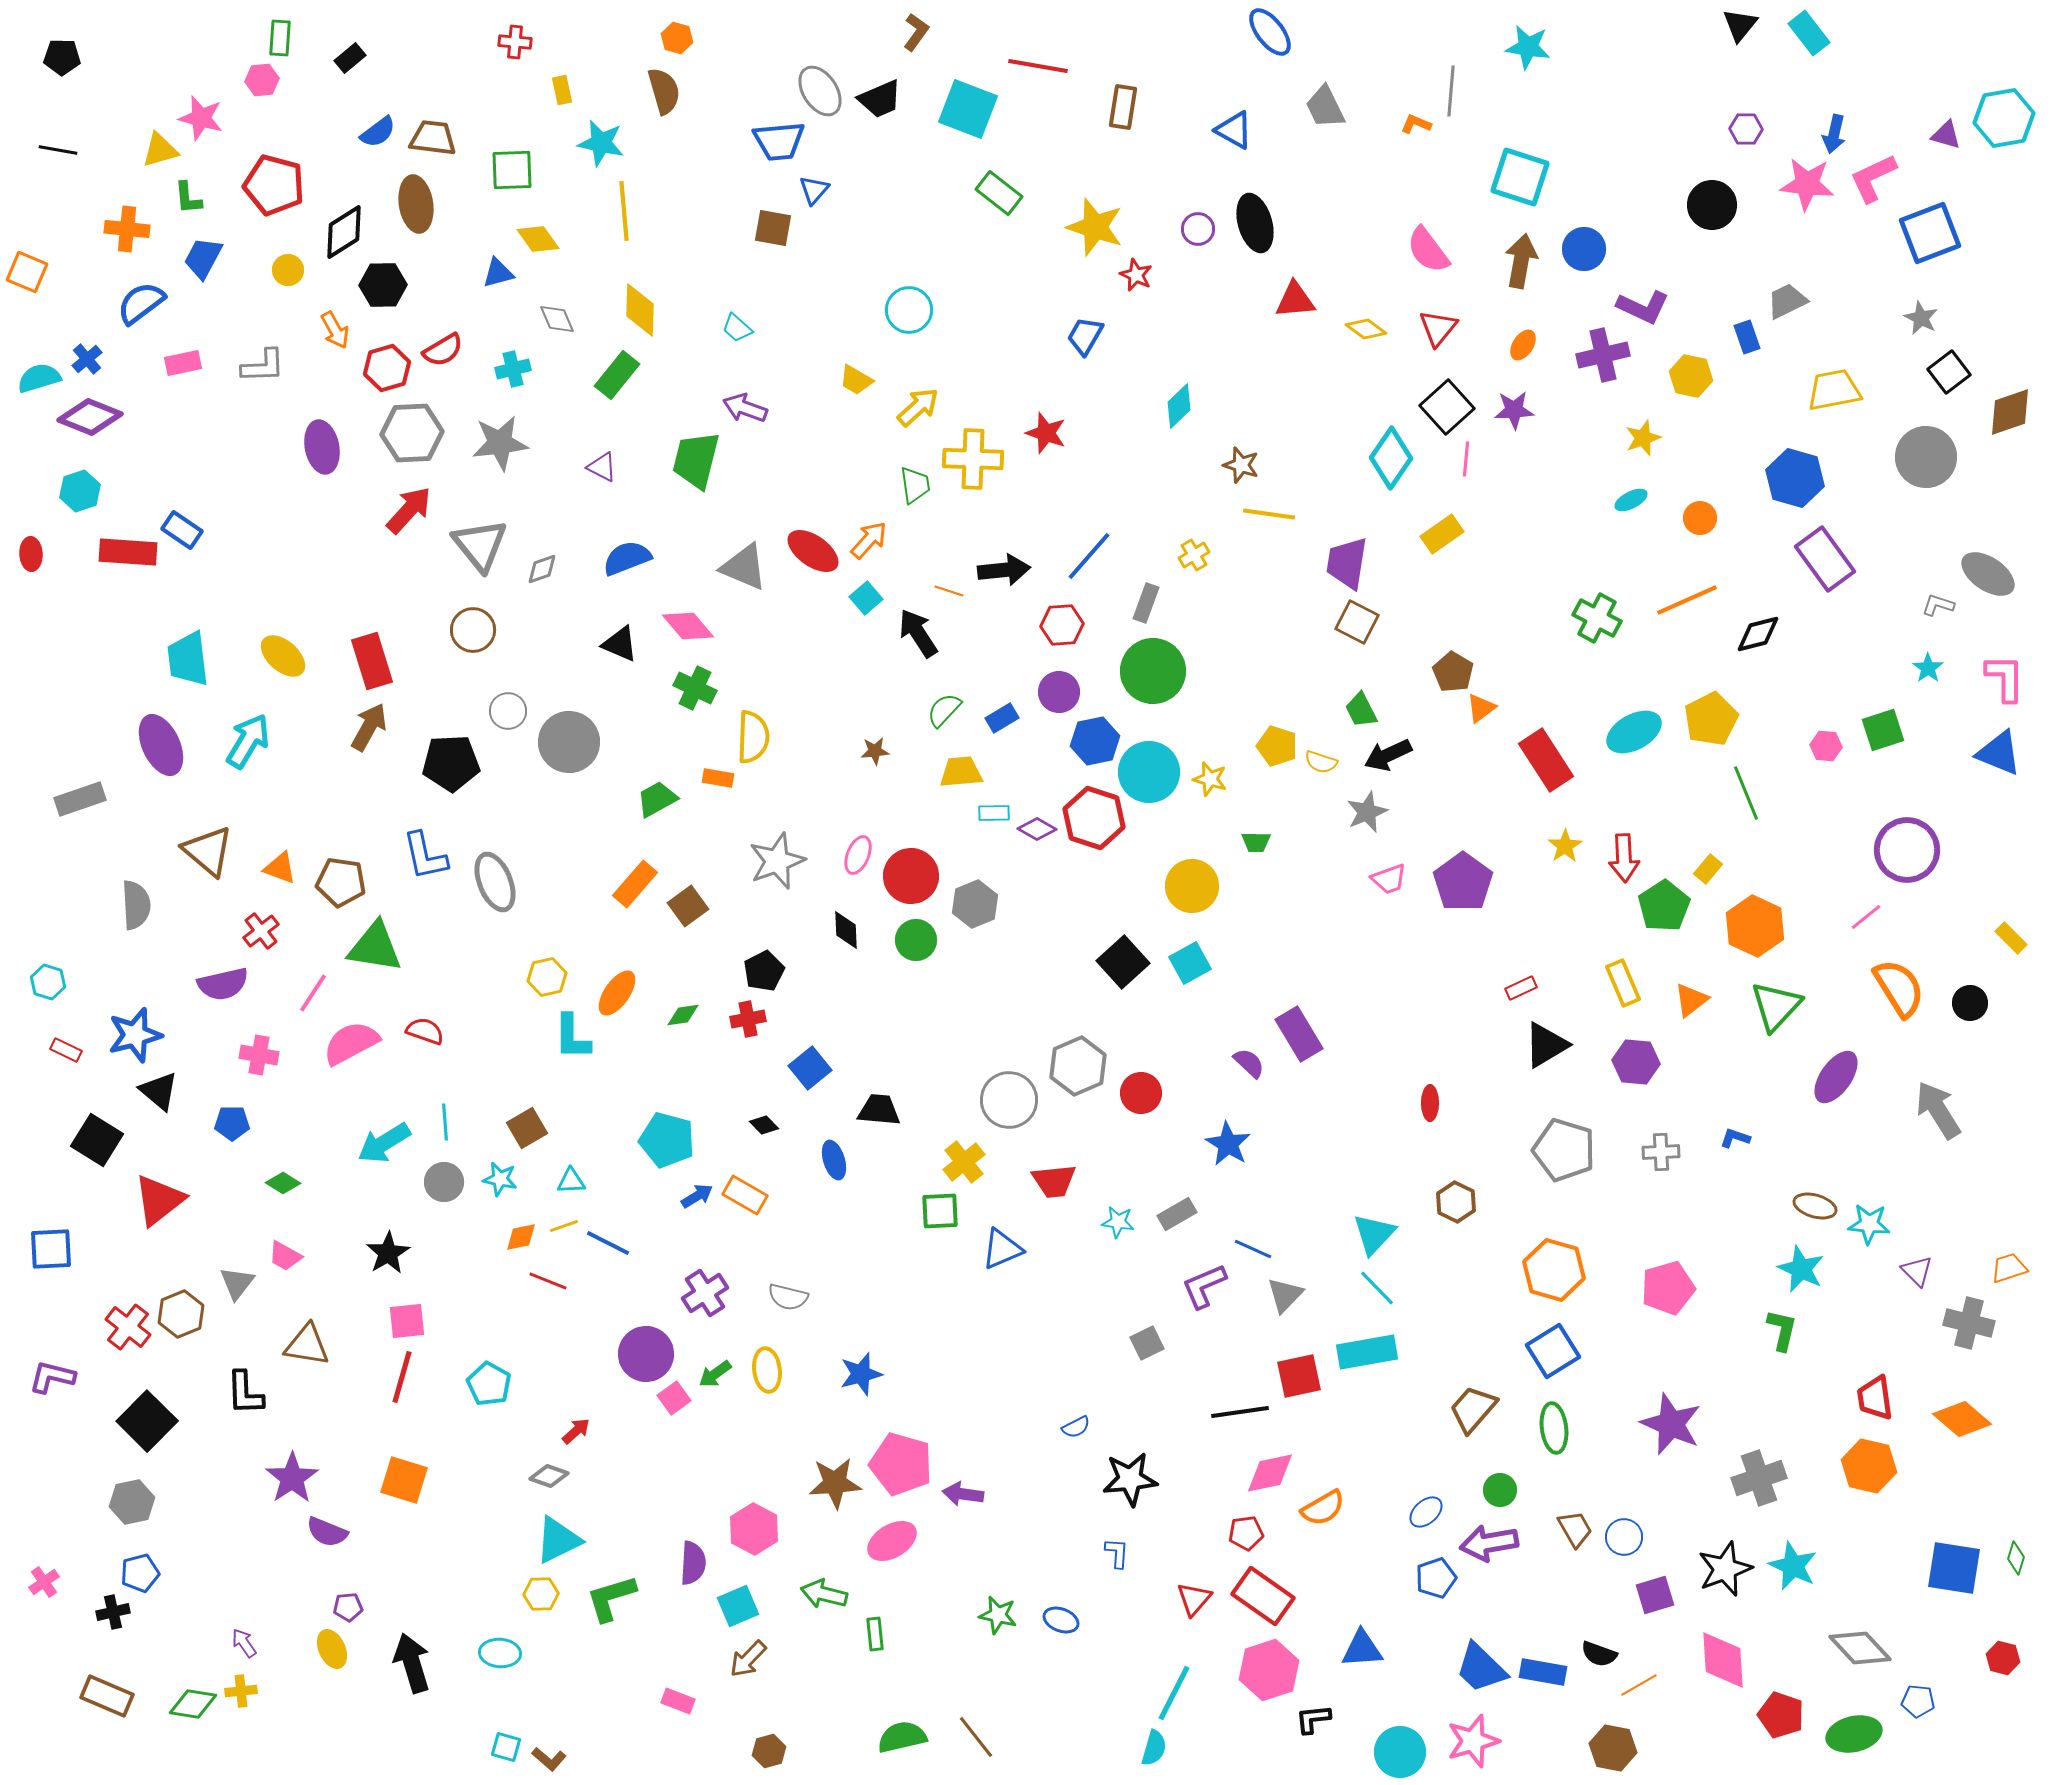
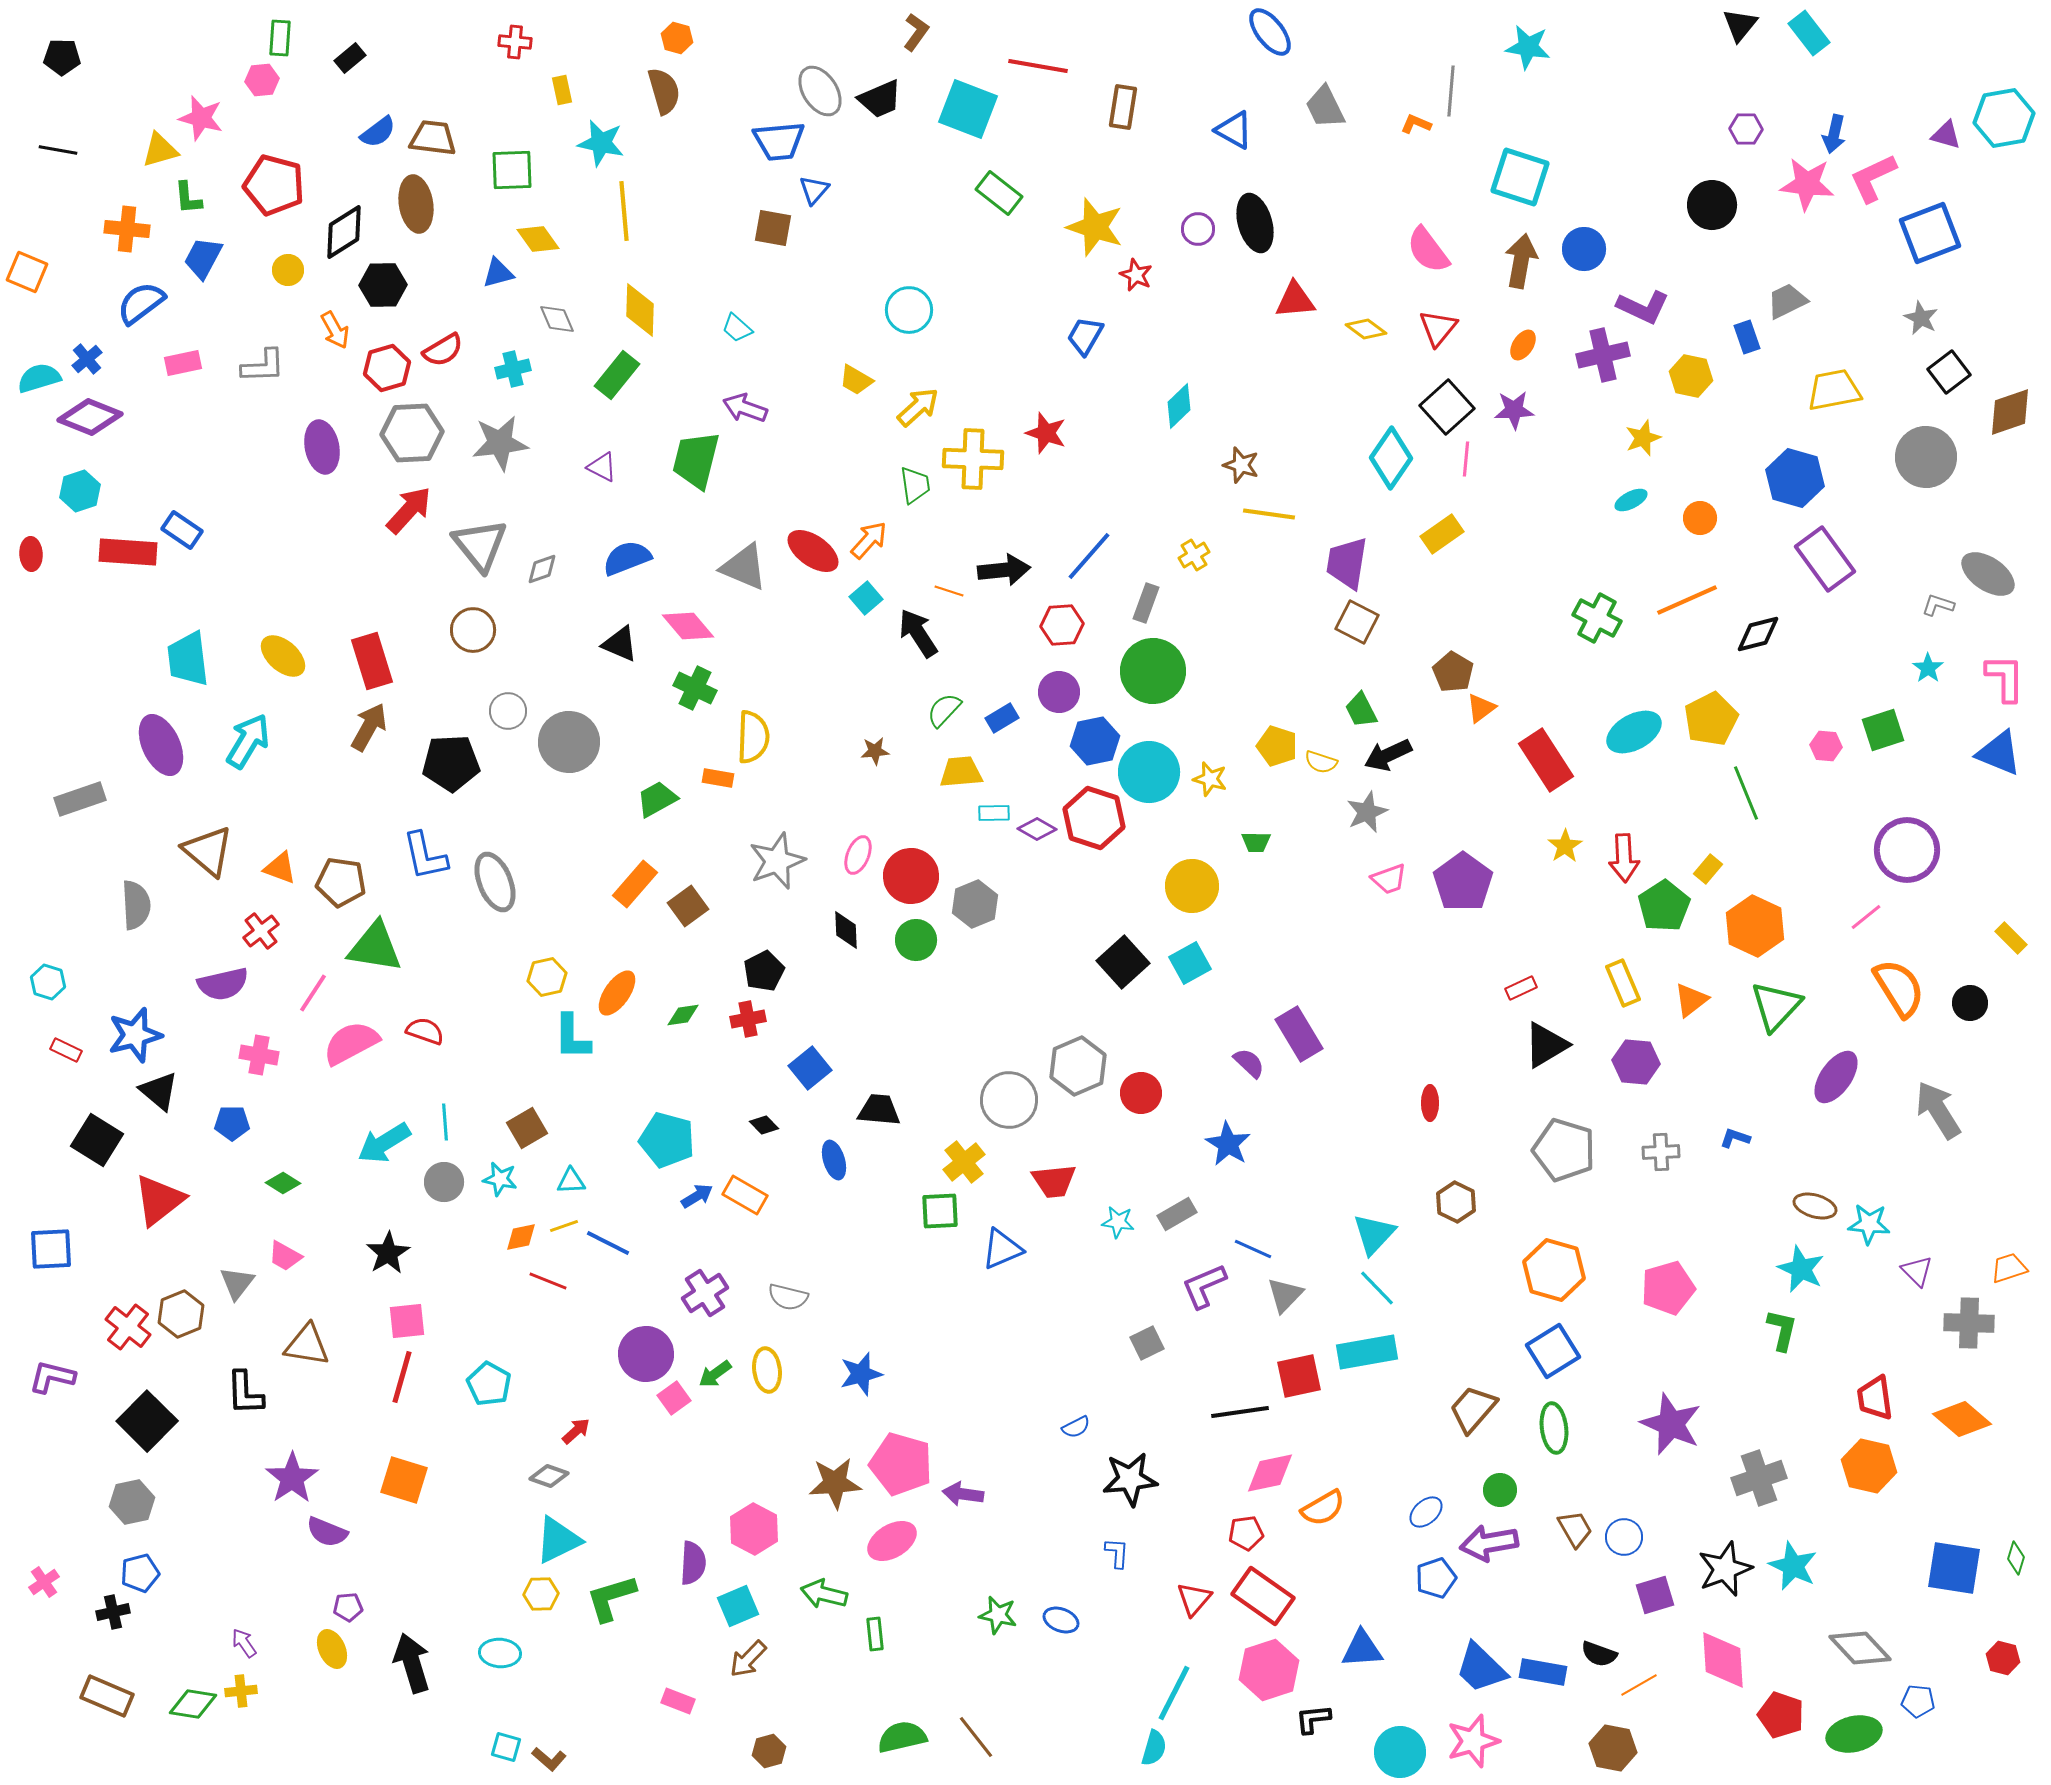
gray cross at (1969, 1323): rotated 12 degrees counterclockwise
